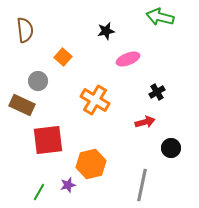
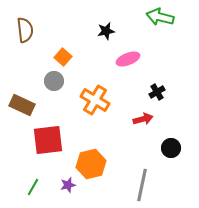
gray circle: moved 16 px right
red arrow: moved 2 px left, 3 px up
green line: moved 6 px left, 5 px up
